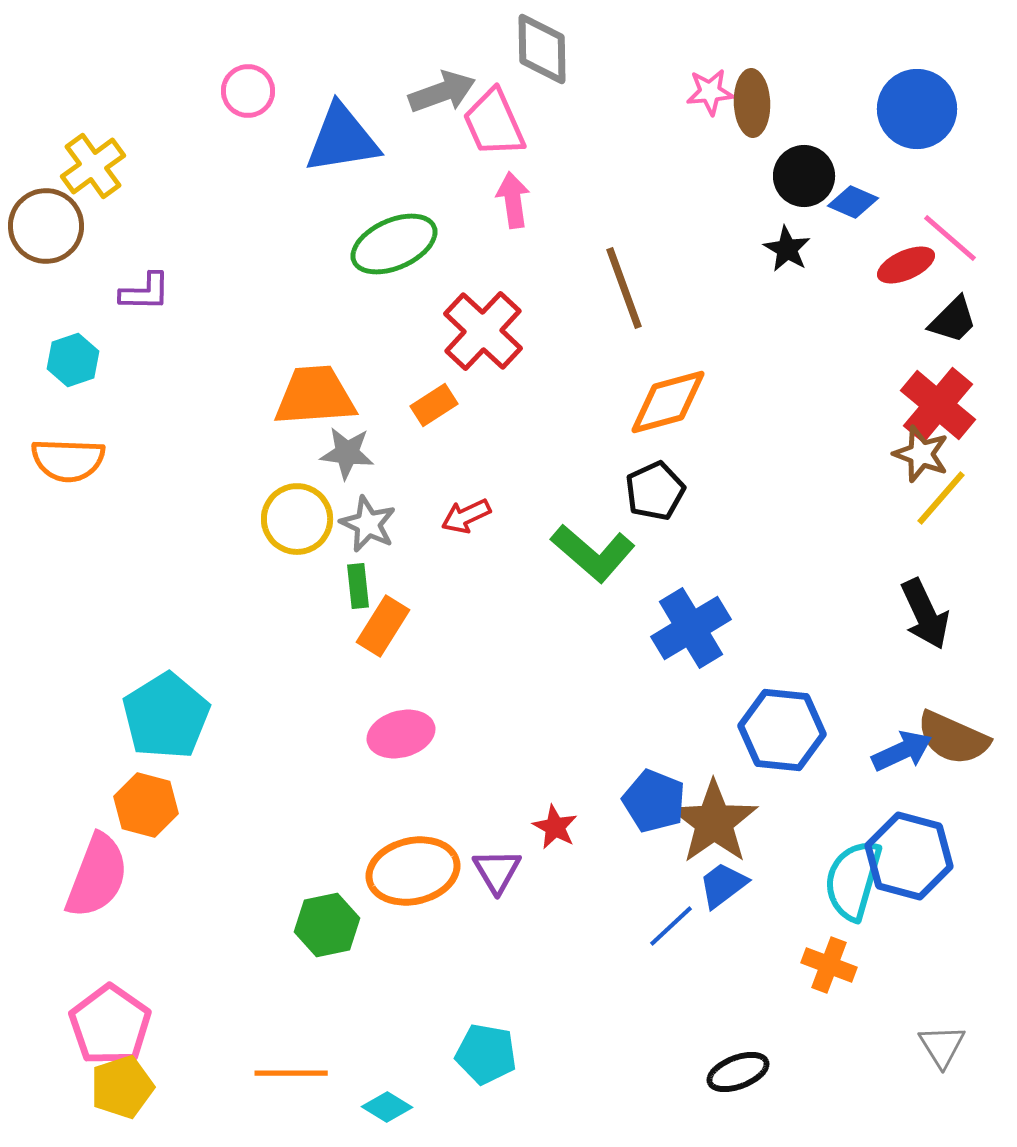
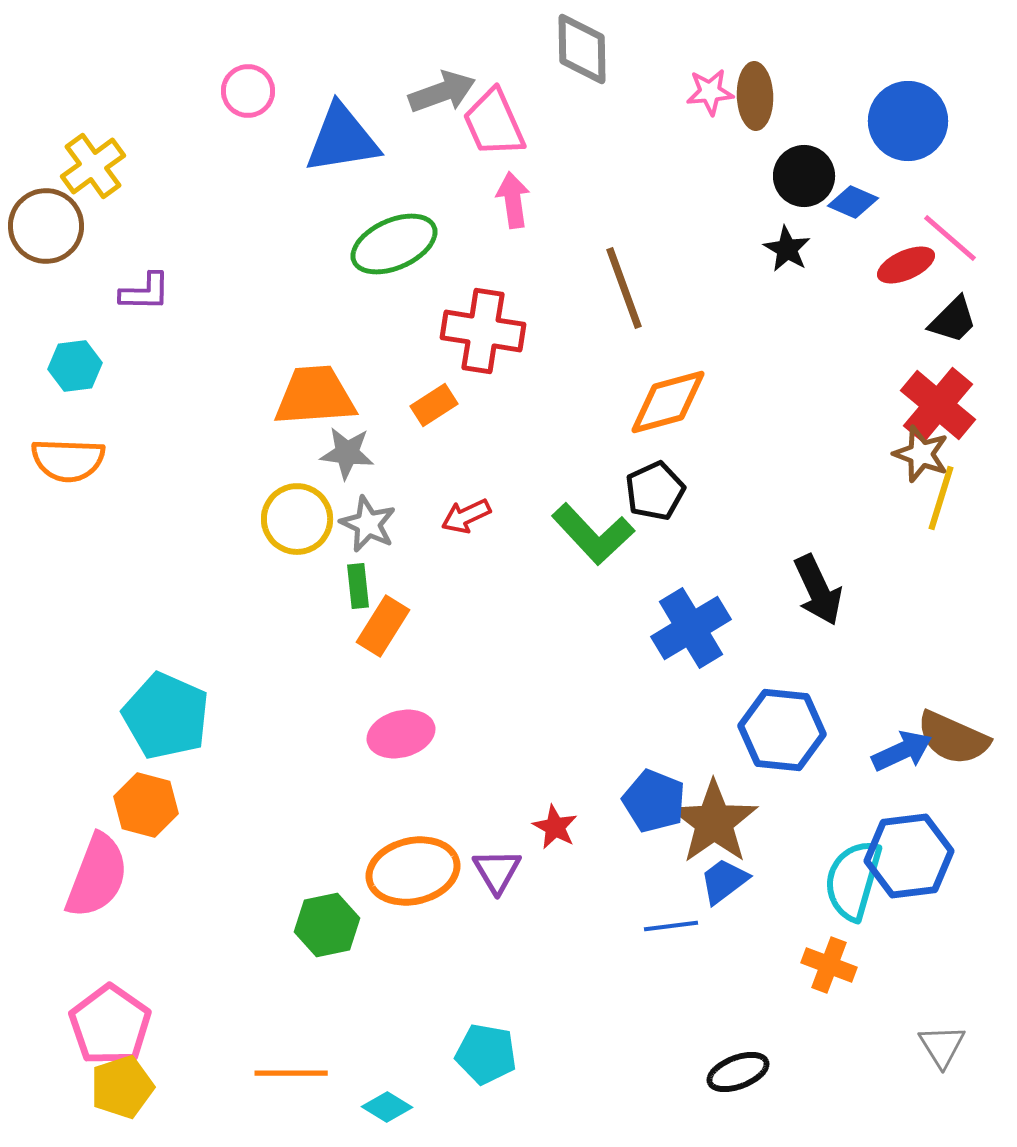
gray diamond at (542, 49): moved 40 px right
brown ellipse at (752, 103): moved 3 px right, 7 px up
blue circle at (917, 109): moved 9 px left, 12 px down
red cross at (483, 331): rotated 34 degrees counterclockwise
cyan hexagon at (73, 360): moved 2 px right, 6 px down; rotated 12 degrees clockwise
yellow line at (941, 498): rotated 24 degrees counterclockwise
green L-shape at (593, 553): moved 19 px up; rotated 6 degrees clockwise
black arrow at (925, 614): moved 107 px left, 24 px up
cyan pentagon at (166, 716): rotated 16 degrees counterclockwise
blue hexagon at (909, 856): rotated 22 degrees counterclockwise
blue trapezoid at (723, 885): moved 1 px right, 4 px up
blue line at (671, 926): rotated 36 degrees clockwise
